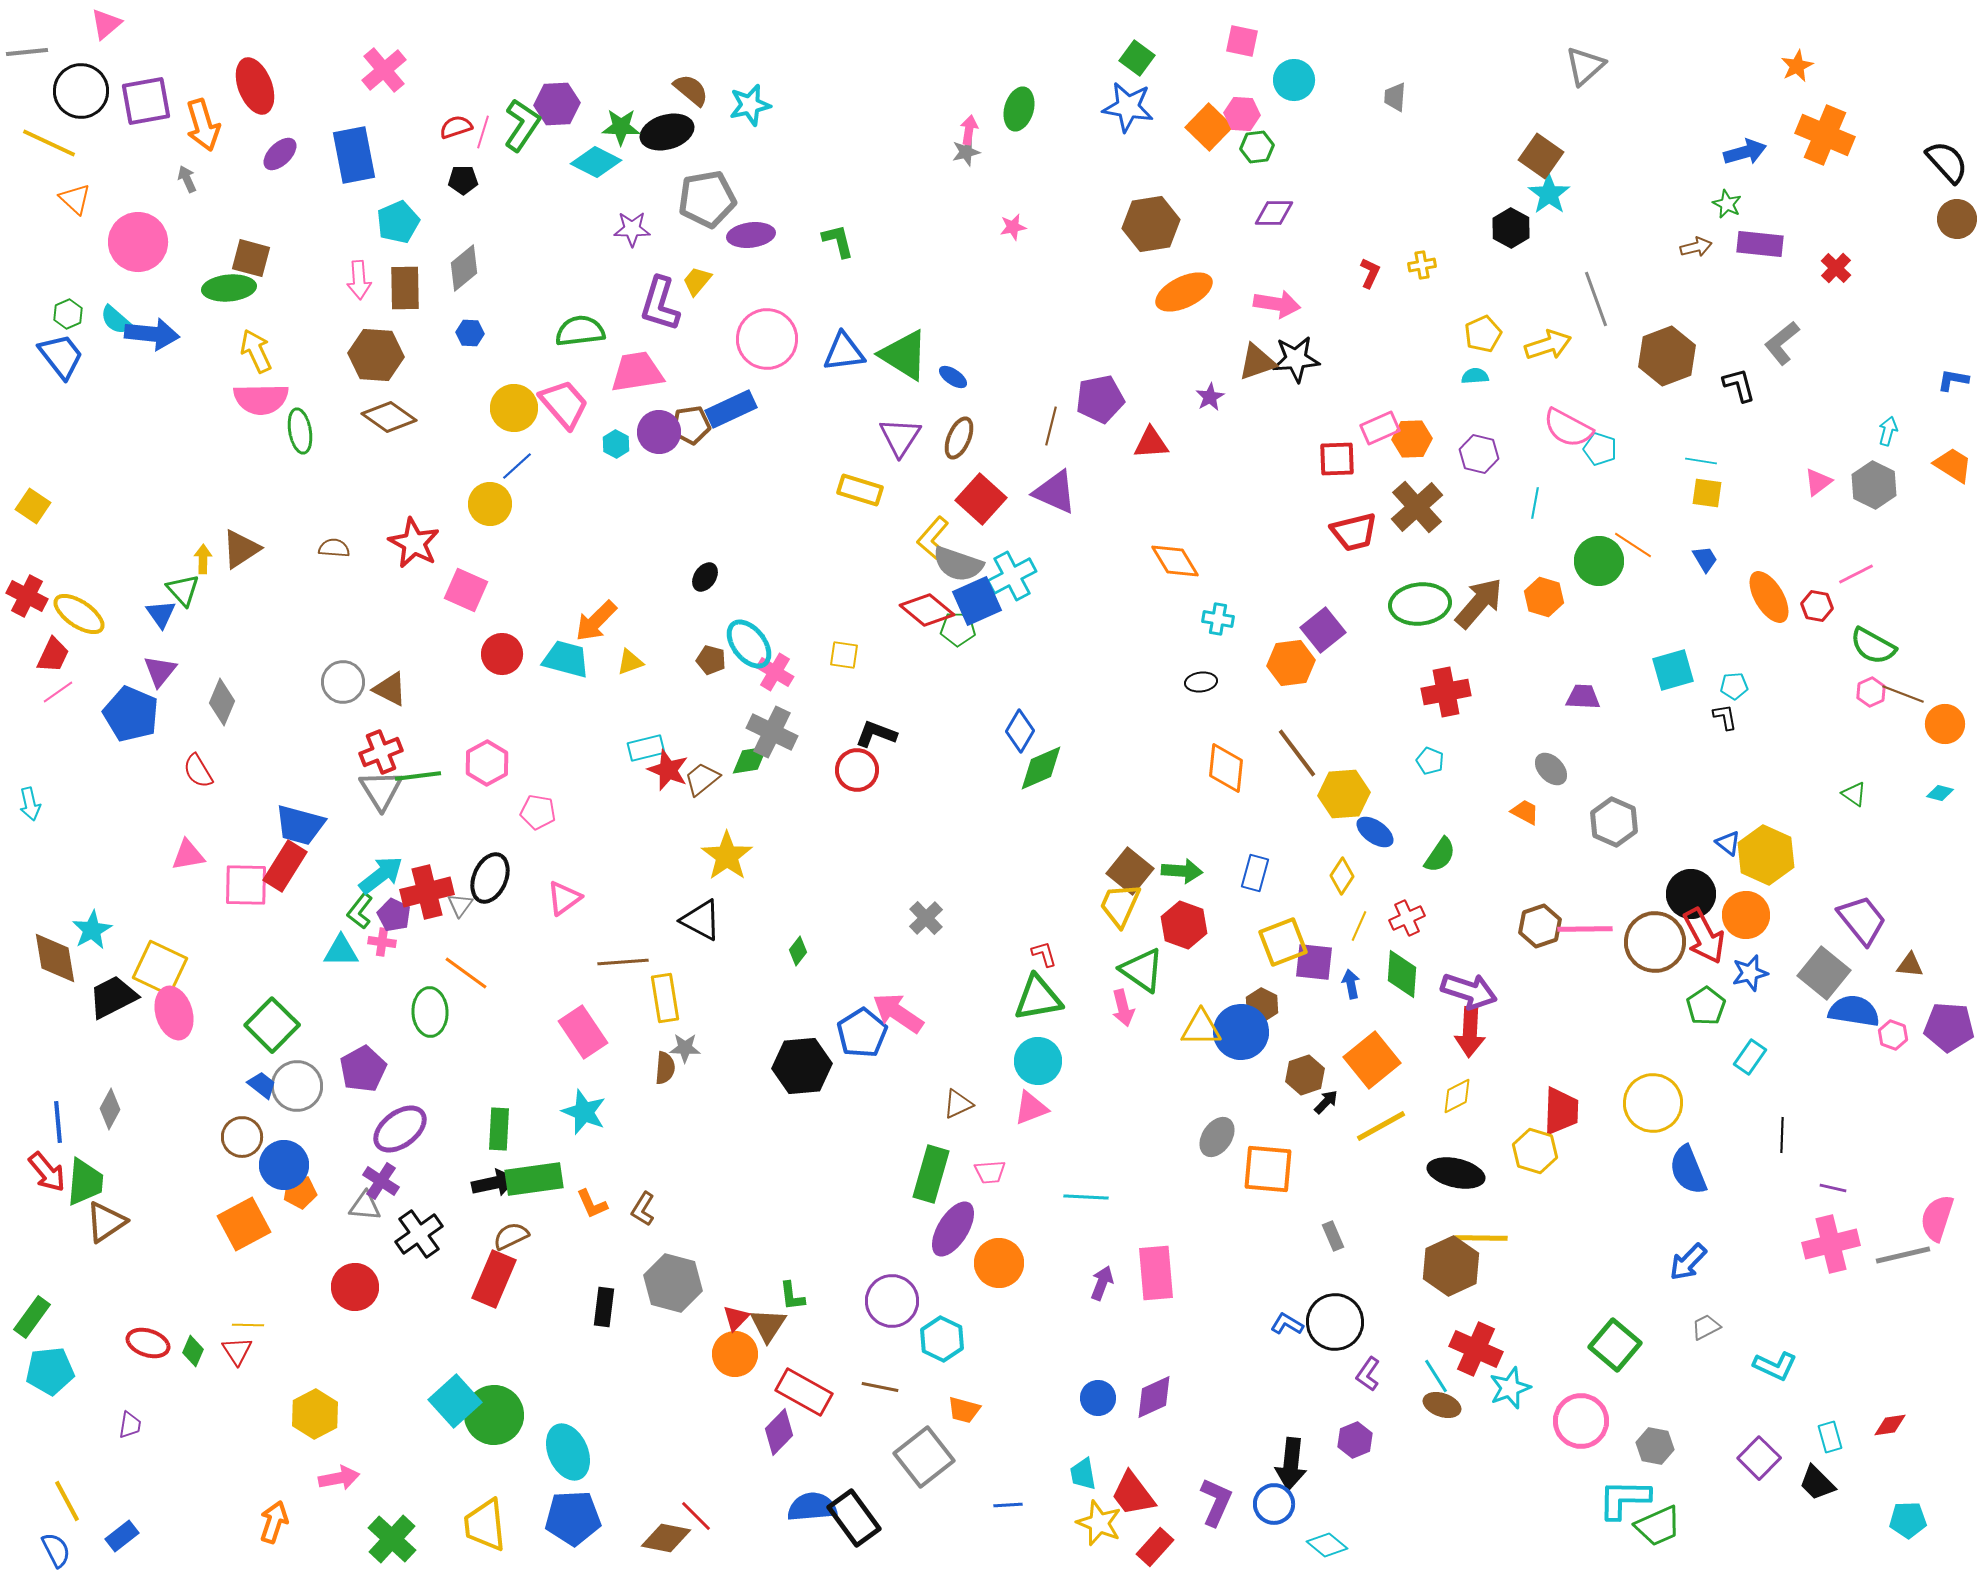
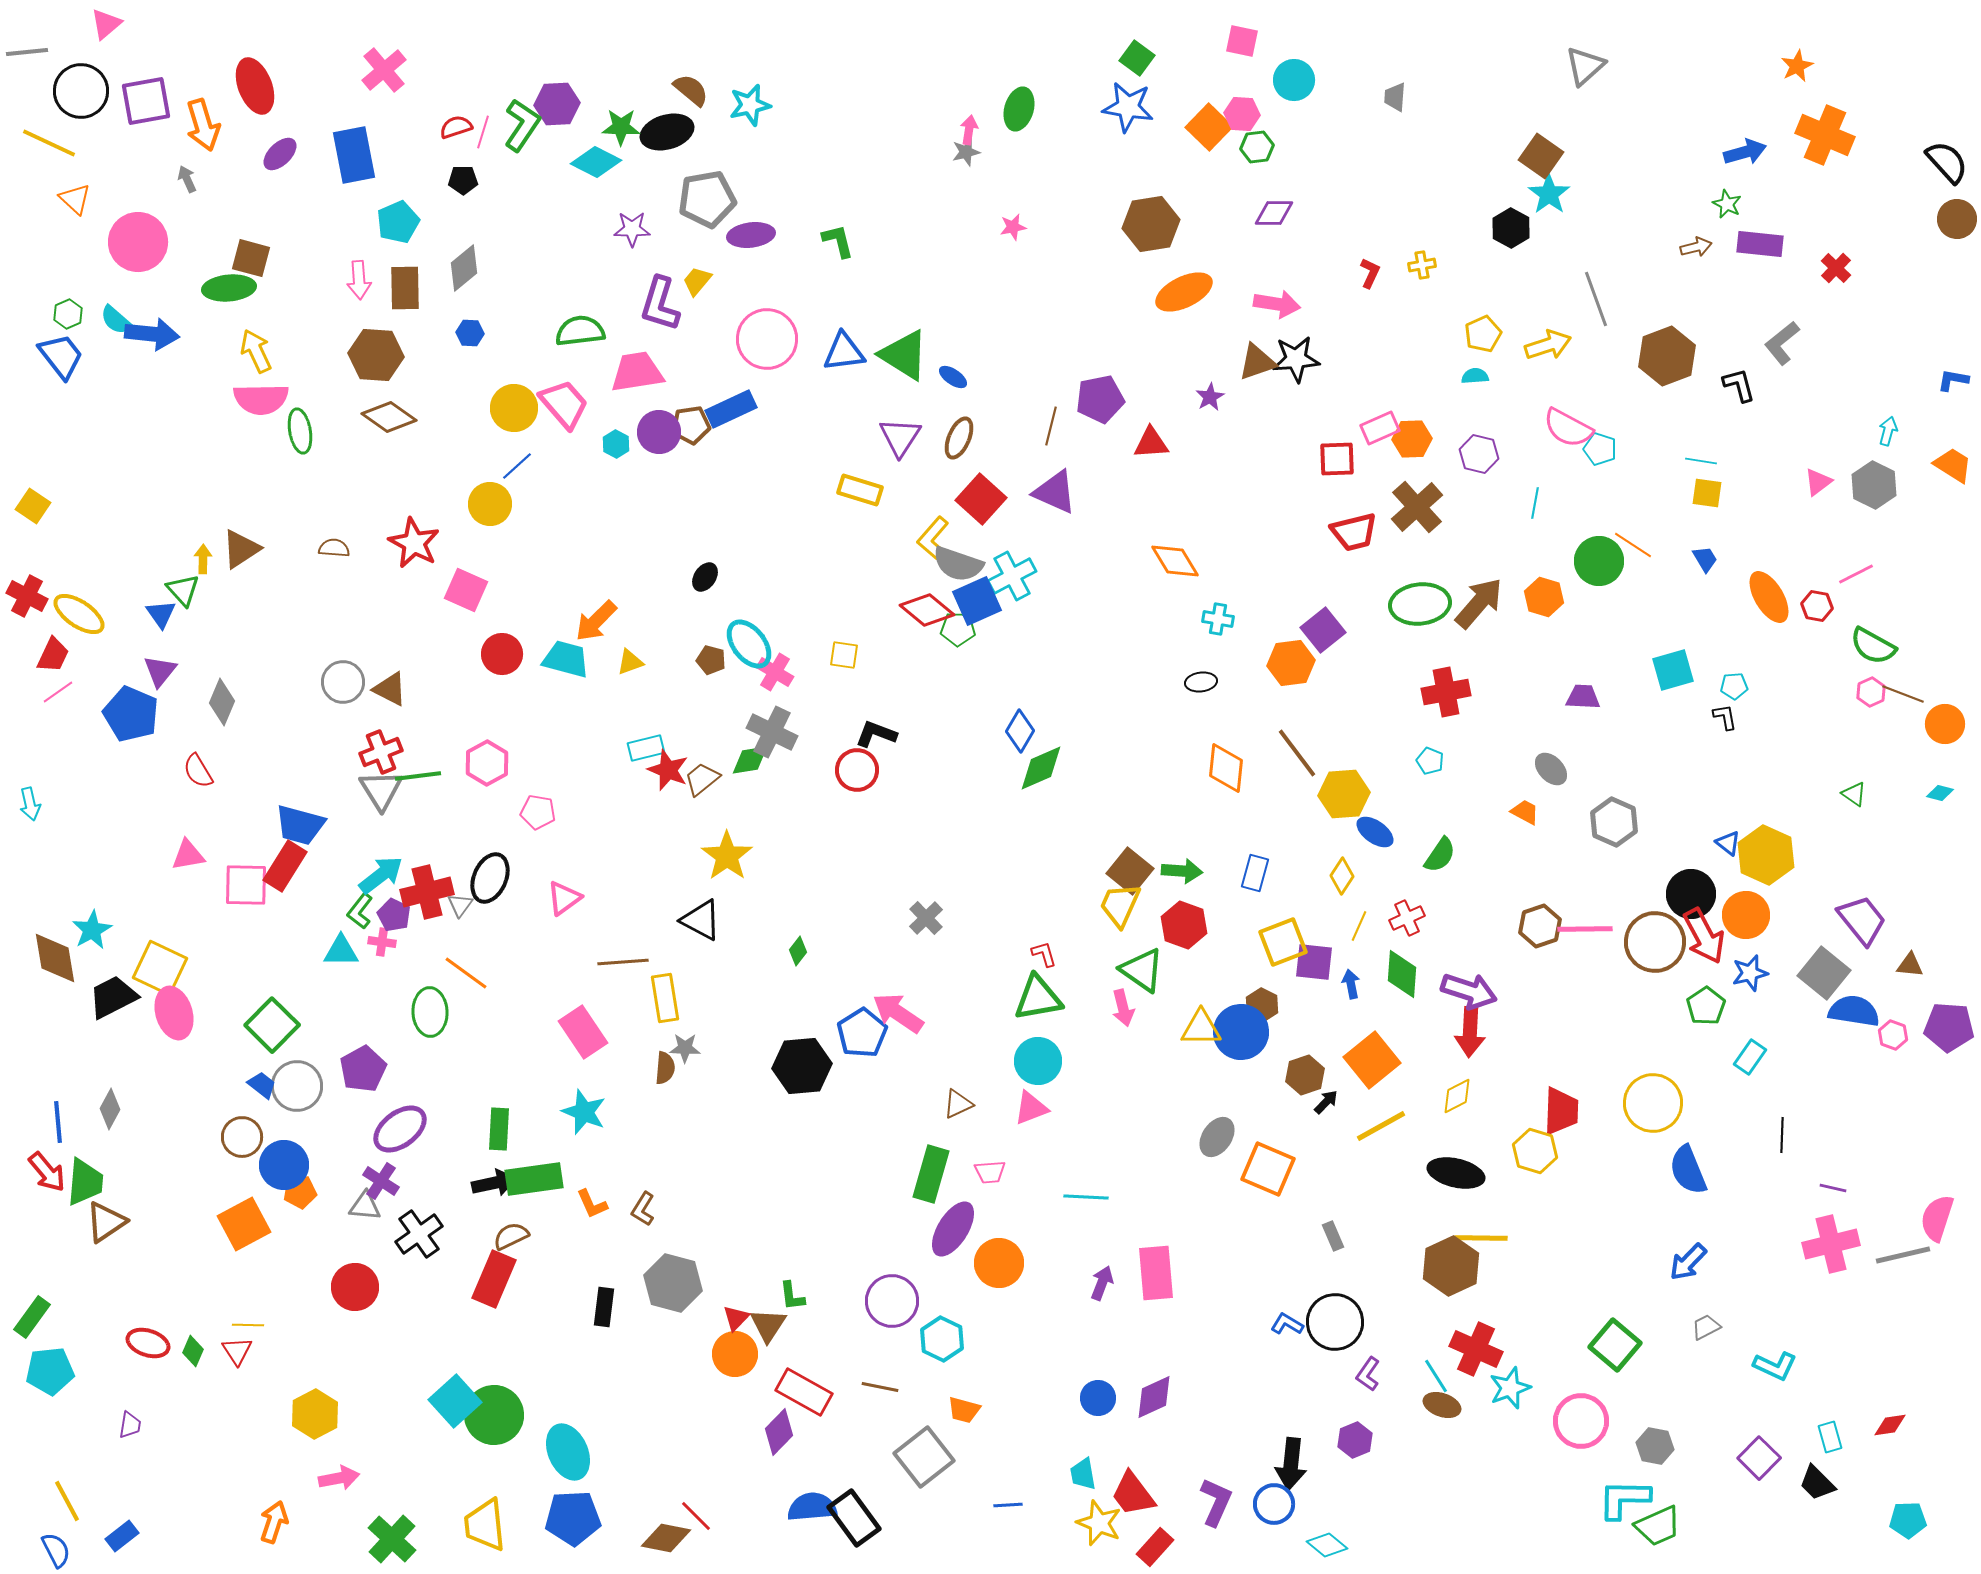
orange square at (1268, 1169): rotated 18 degrees clockwise
